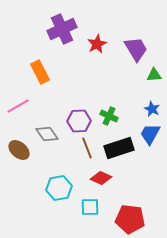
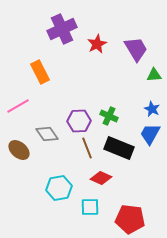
black rectangle: rotated 40 degrees clockwise
